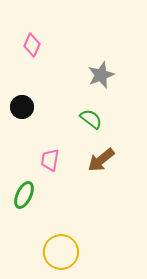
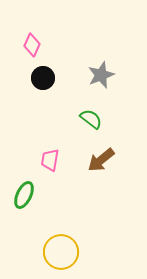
black circle: moved 21 px right, 29 px up
